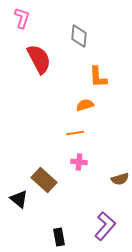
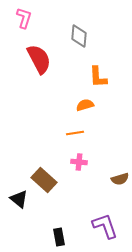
pink L-shape: moved 2 px right
purple L-shape: rotated 60 degrees counterclockwise
